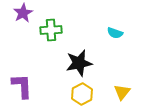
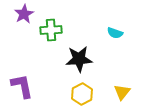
purple star: moved 1 px right, 1 px down
black star: moved 4 px up; rotated 8 degrees clockwise
purple L-shape: rotated 8 degrees counterclockwise
